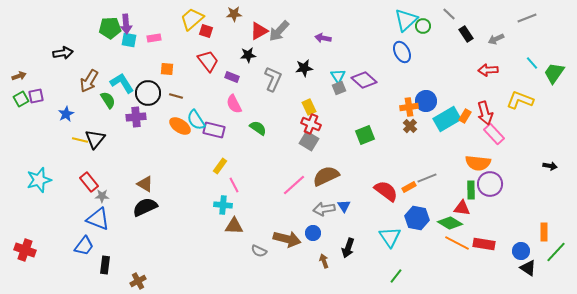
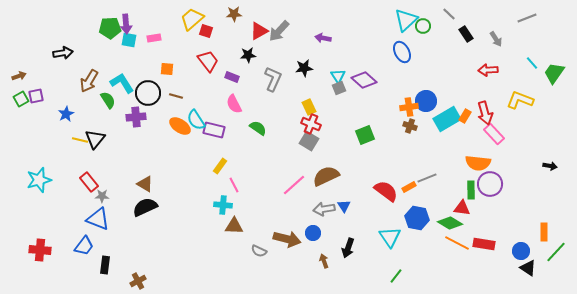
gray arrow at (496, 39): rotated 98 degrees counterclockwise
brown cross at (410, 126): rotated 24 degrees counterclockwise
red cross at (25, 250): moved 15 px right; rotated 15 degrees counterclockwise
